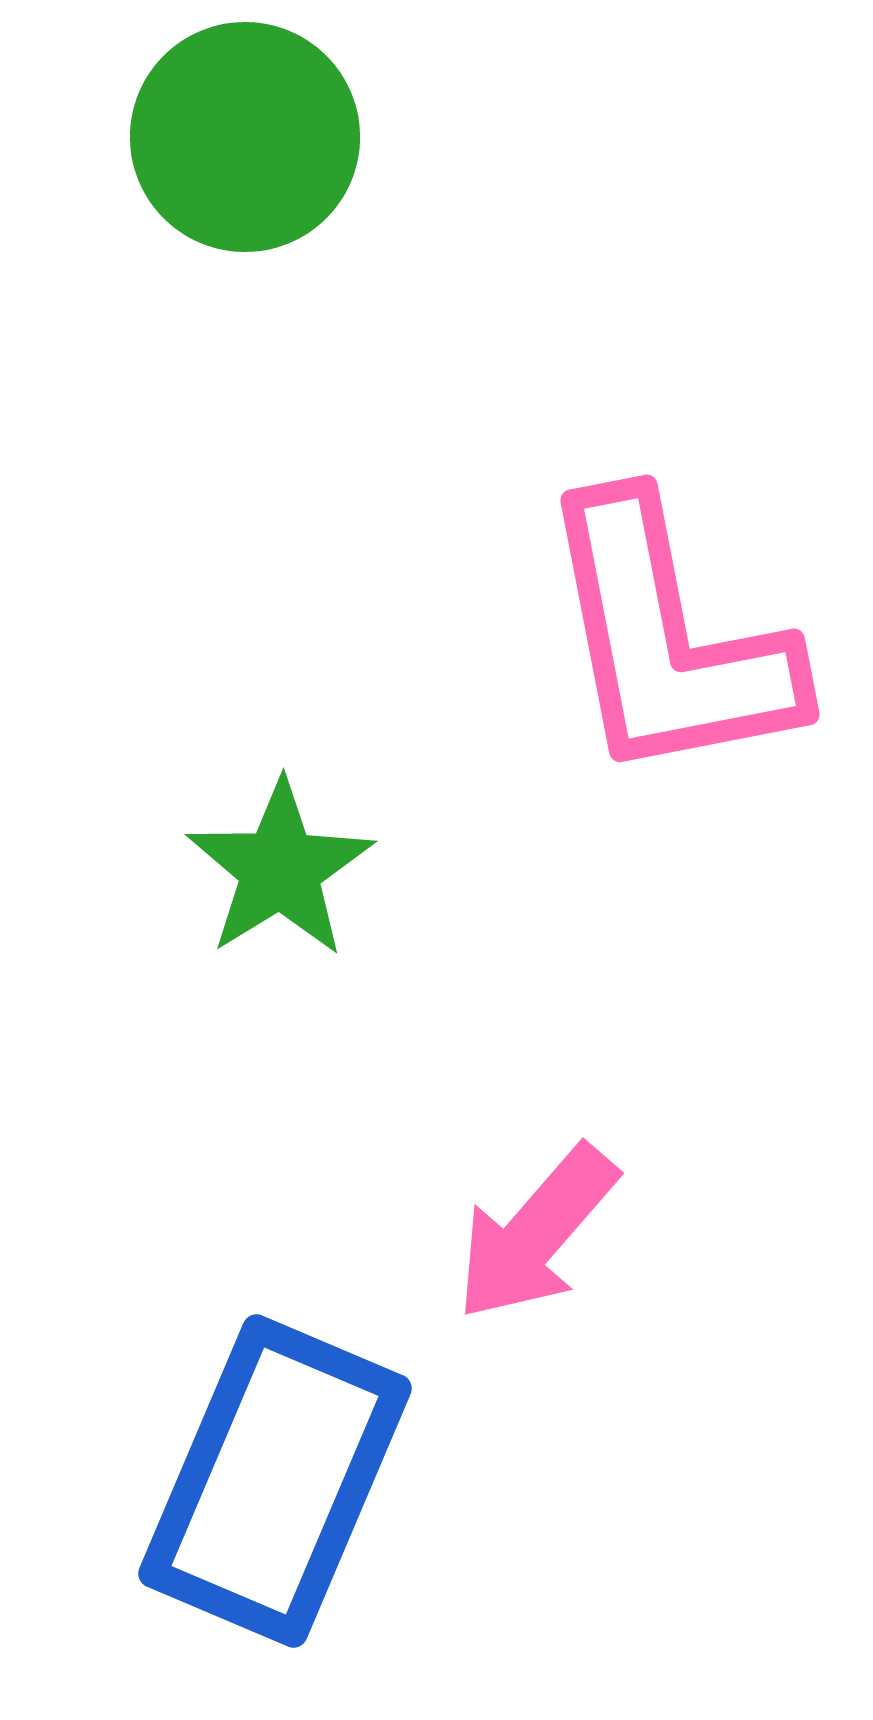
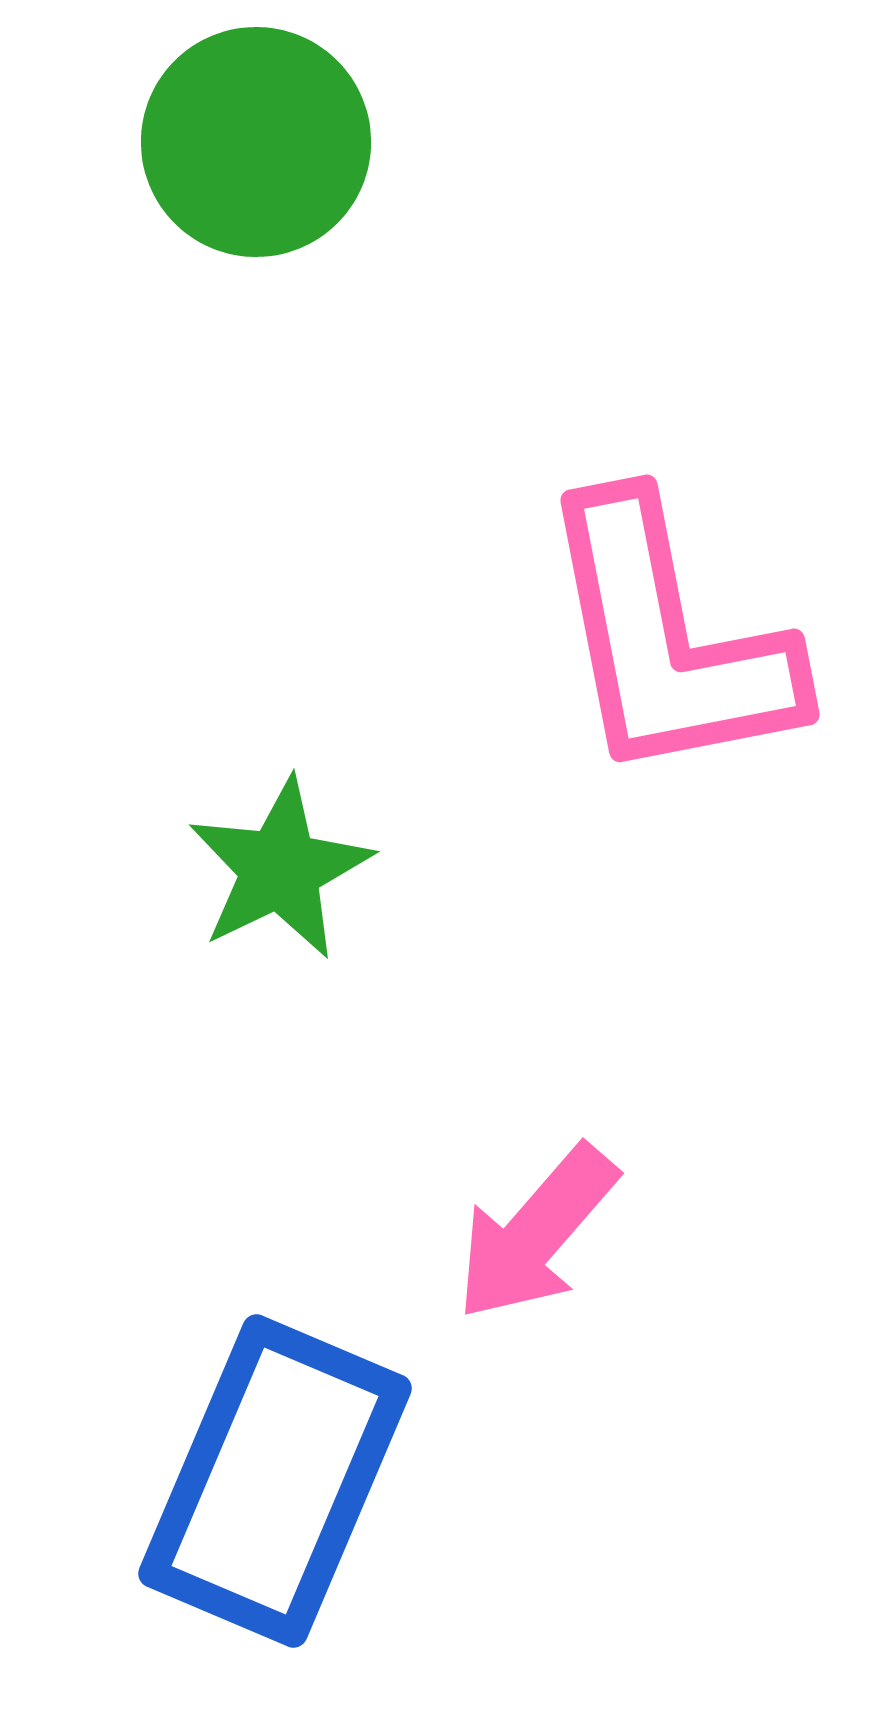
green circle: moved 11 px right, 5 px down
green star: rotated 6 degrees clockwise
